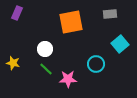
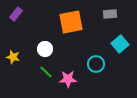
purple rectangle: moved 1 px left, 1 px down; rotated 16 degrees clockwise
yellow star: moved 6 px up
green line: moved 3 px down
